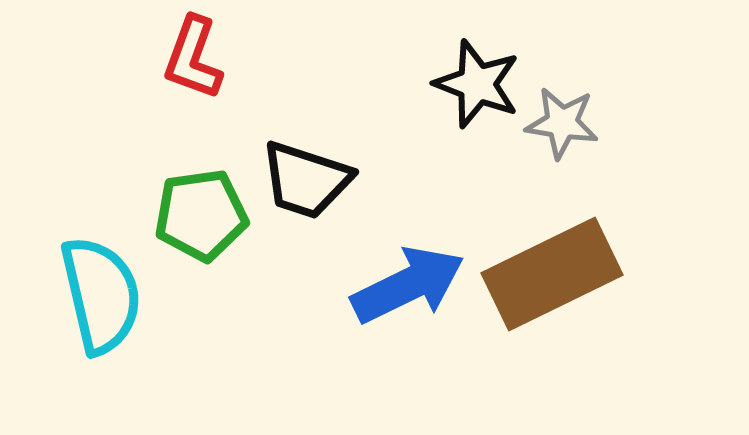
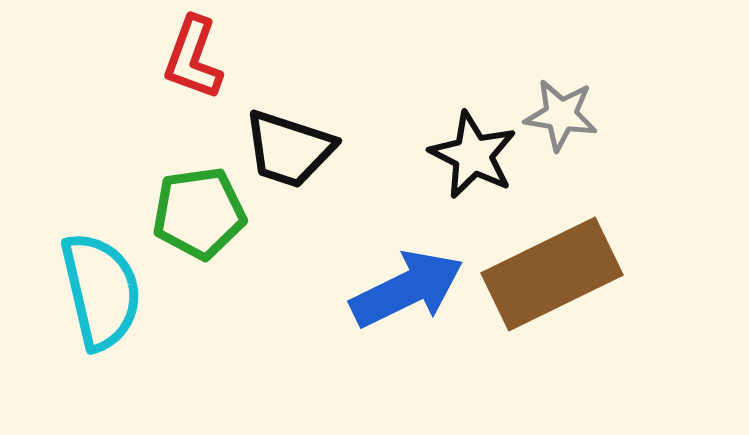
black star: moved 4 px left, 71 px down; rotated 6 degrees clockwise
gray star: moved 1 px left, 8 px up
black trapezoid: moved 17 px left, 31 px up
green pentagon: moved 2 px left, 2 px up
blue arrow: moved 1 px left, 4 px down
cyan semicircle: moved 4 px up
